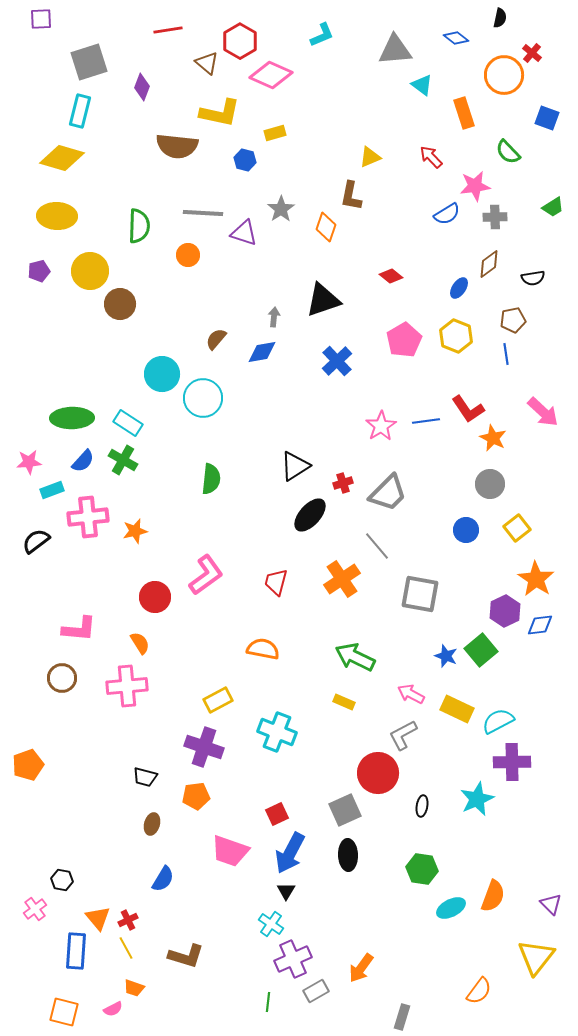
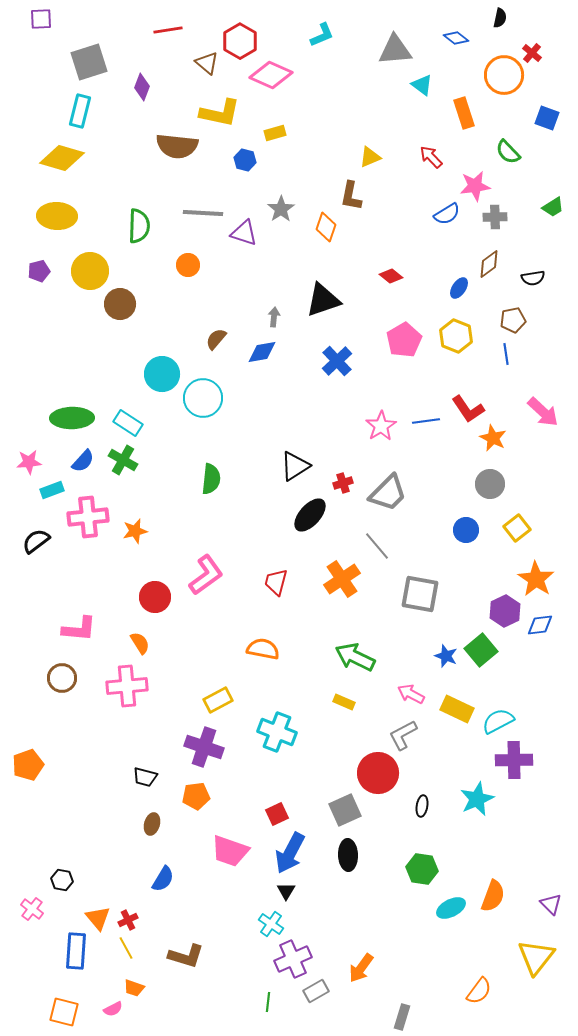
orange circle at (188, 255): moved 10 px down
purple cross at (512, 762): moved 2 px right, 2 px up
pink cross at (35, 909): moved 3 px left; rotated 15 degrees counterclockwise
